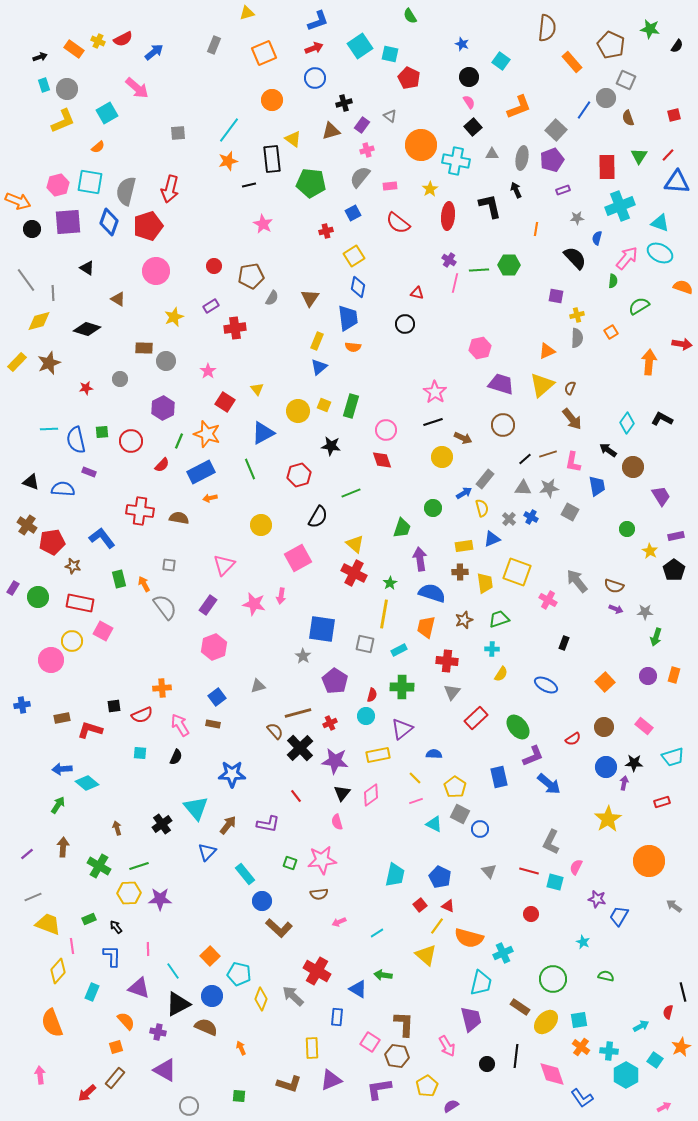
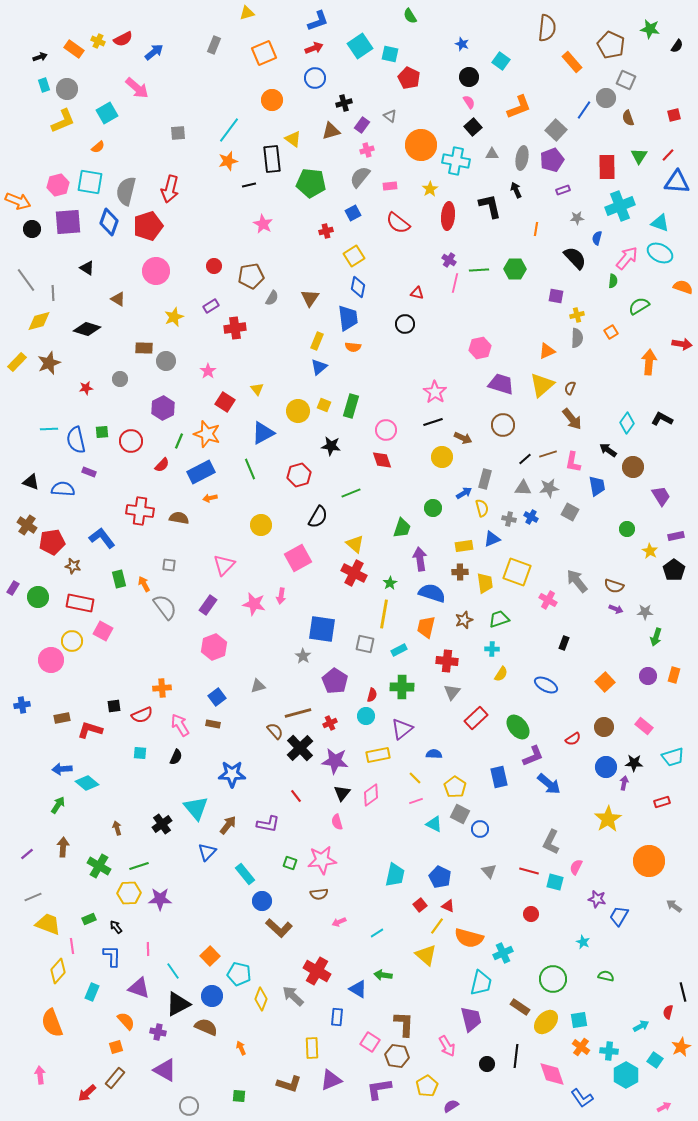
green hexagon at (509, 265): moved 6 px right, 4 px down
gray rectangle at (485, 479): rotated 24 degrees counterclockwise
gray cross at (509, 519): rotated 32 degrees counterclockwise
